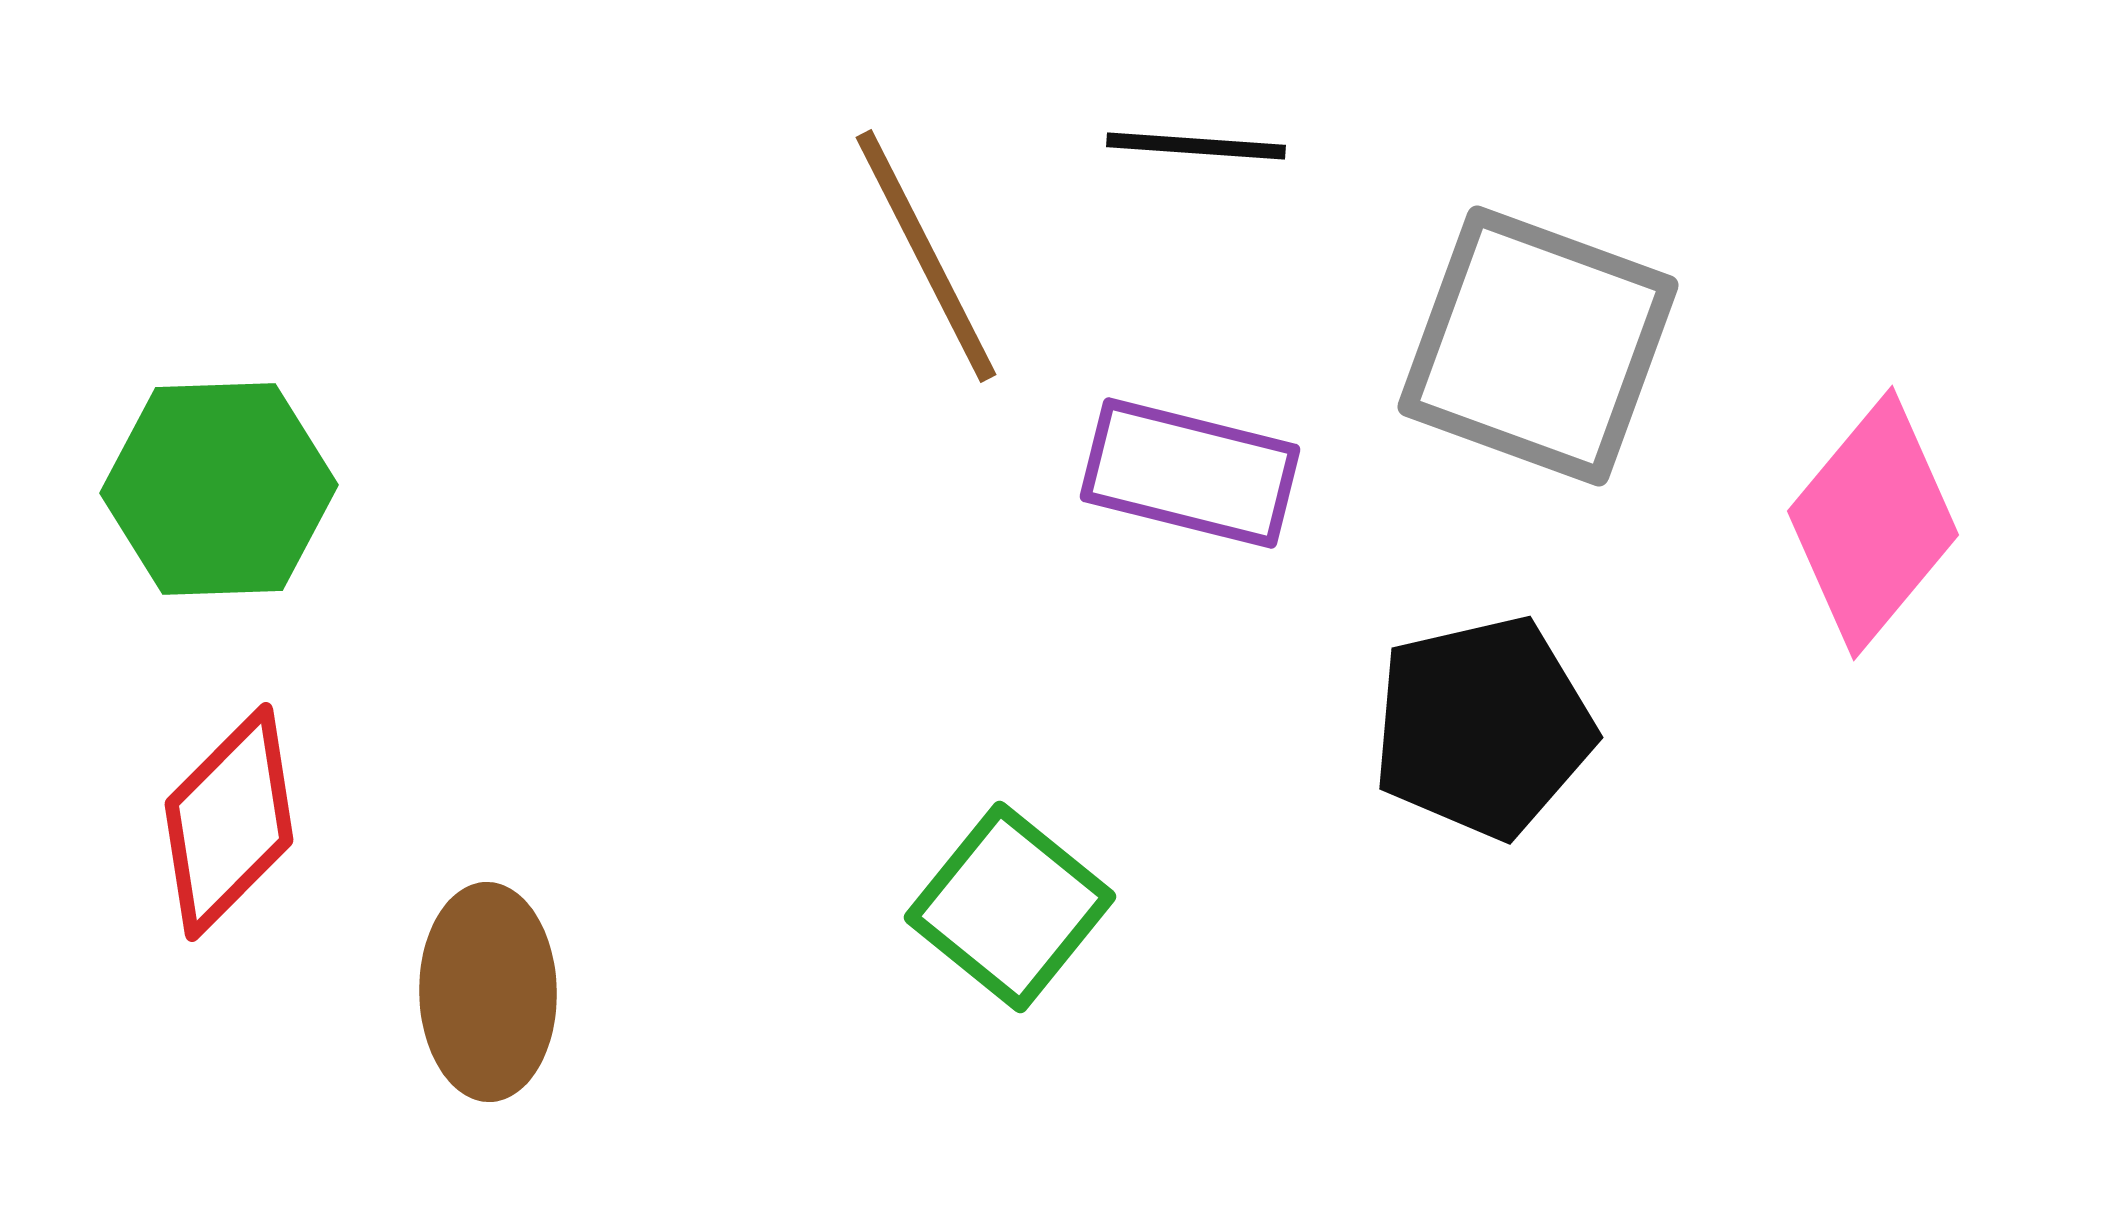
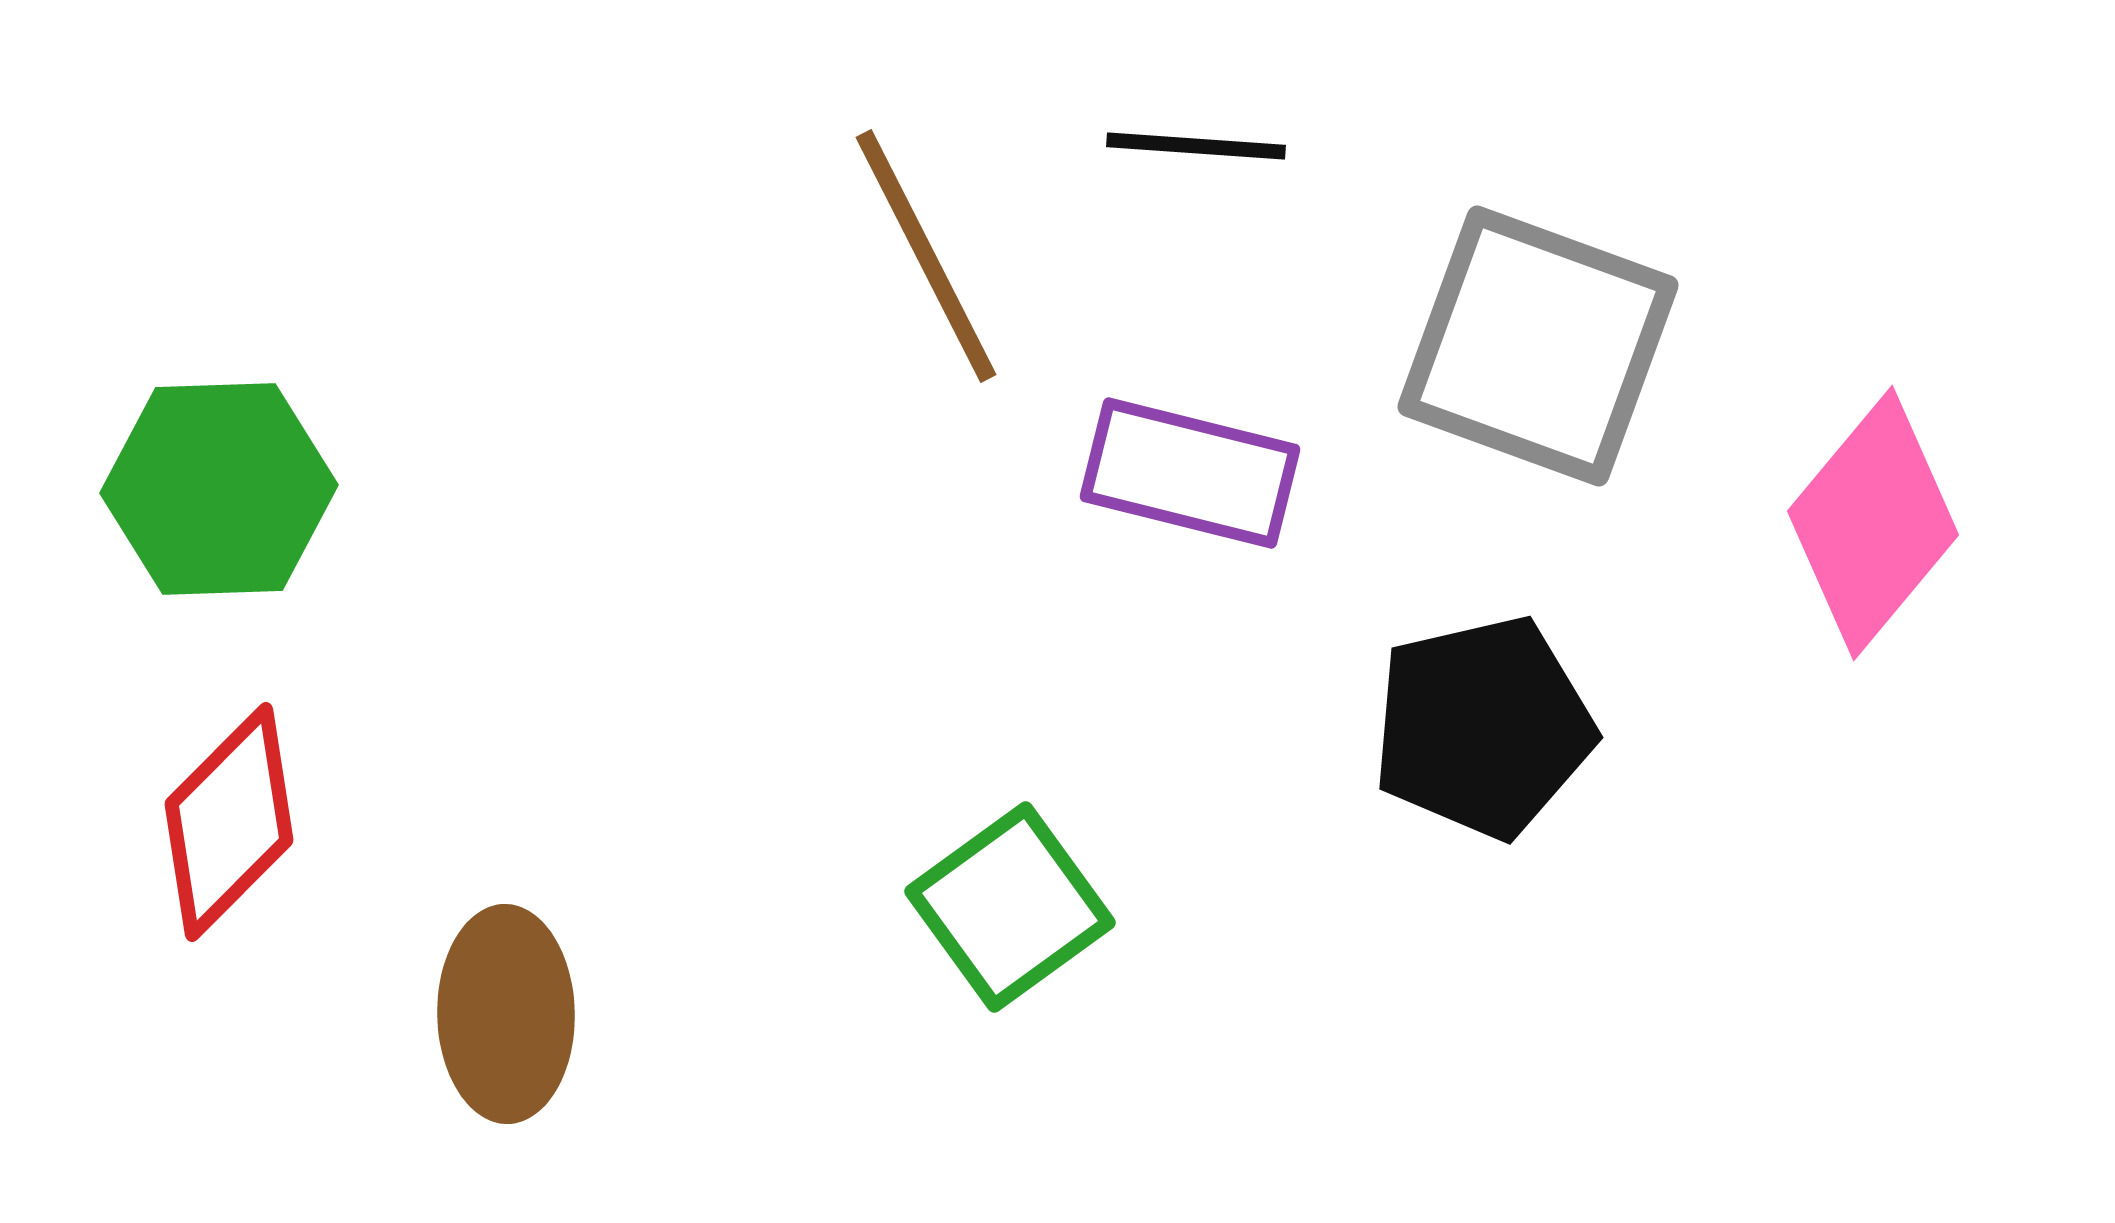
green square: rotated 15 degrees clockwise
brown ellipse: moved 18 px right, 22 px down
